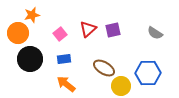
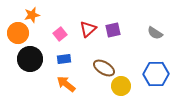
blue hexagon: moved 8 px right, 1 px down
